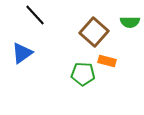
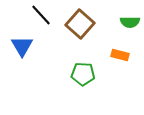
black line: moved 6 px right
brown square: moved 14 px left, 8 px up
blue triangle: moved 7 px up; rotated 25 degrees counterclockwise
orange rectangle: moved 13 px right, 6 px up
